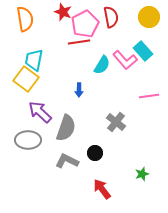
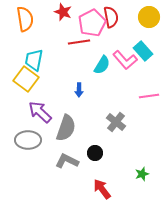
pink pentagon: moved 7 px right, 1 px up
